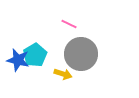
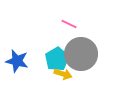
cyan pentagon: moved 22 px right, 4 px down
blue star: moved 1 px left, 1 px down
